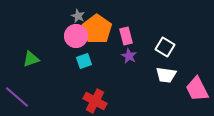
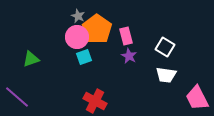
pink circle: moved 1 px right, 1 px down
cyan square: moved 4 px up
pink trapezoid: moved 9 px down
